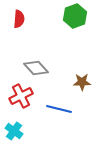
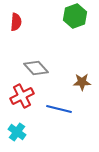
red semicircle: moved 3 px left, 3 px down
red cross: moved 1 px right
cyan cross: moved 3 px right, 1 px down
